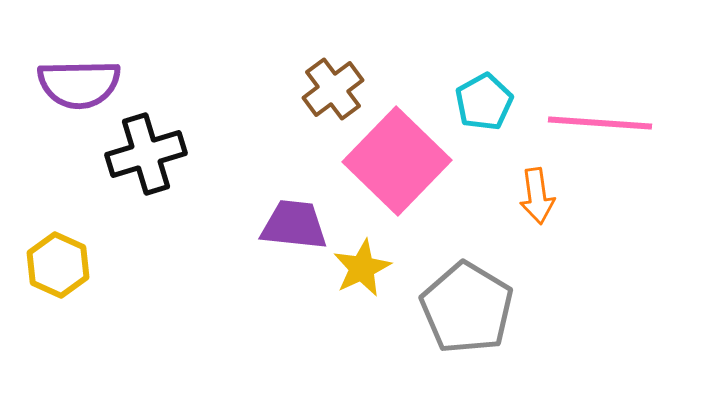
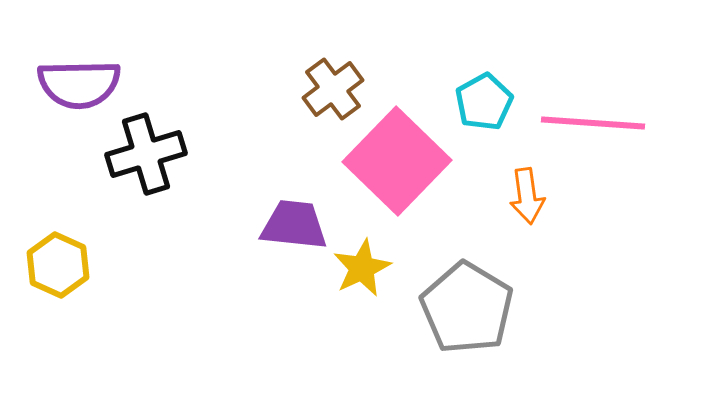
pink line: moved 7 px left
orange arrow: moved 10 px left
